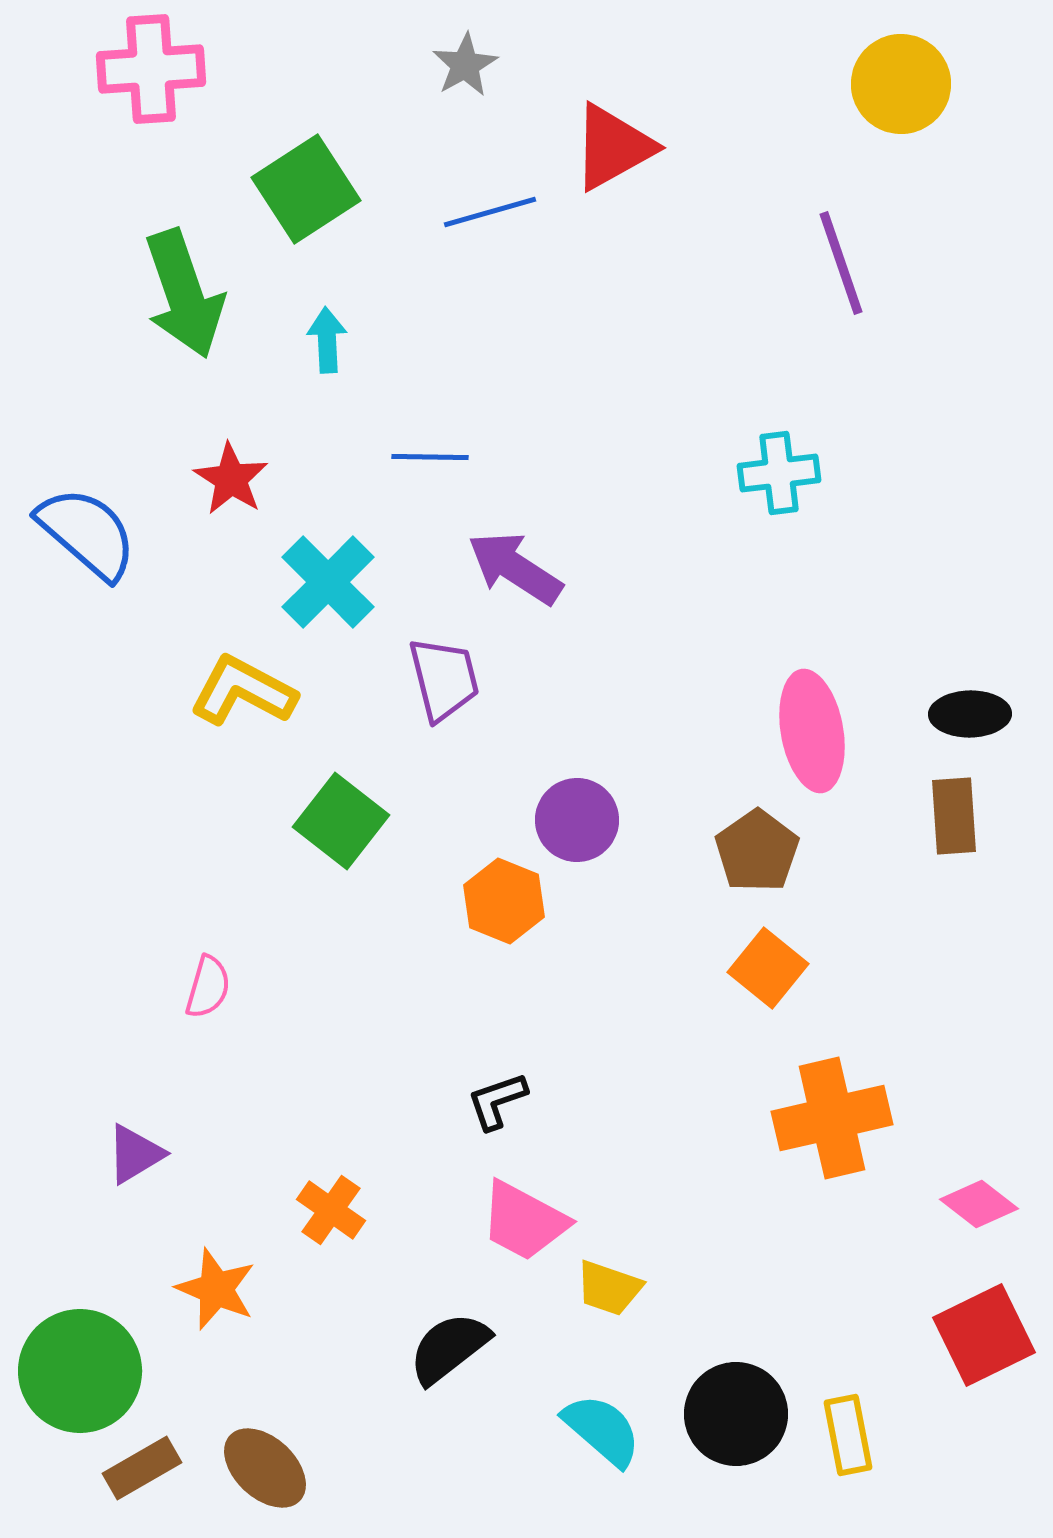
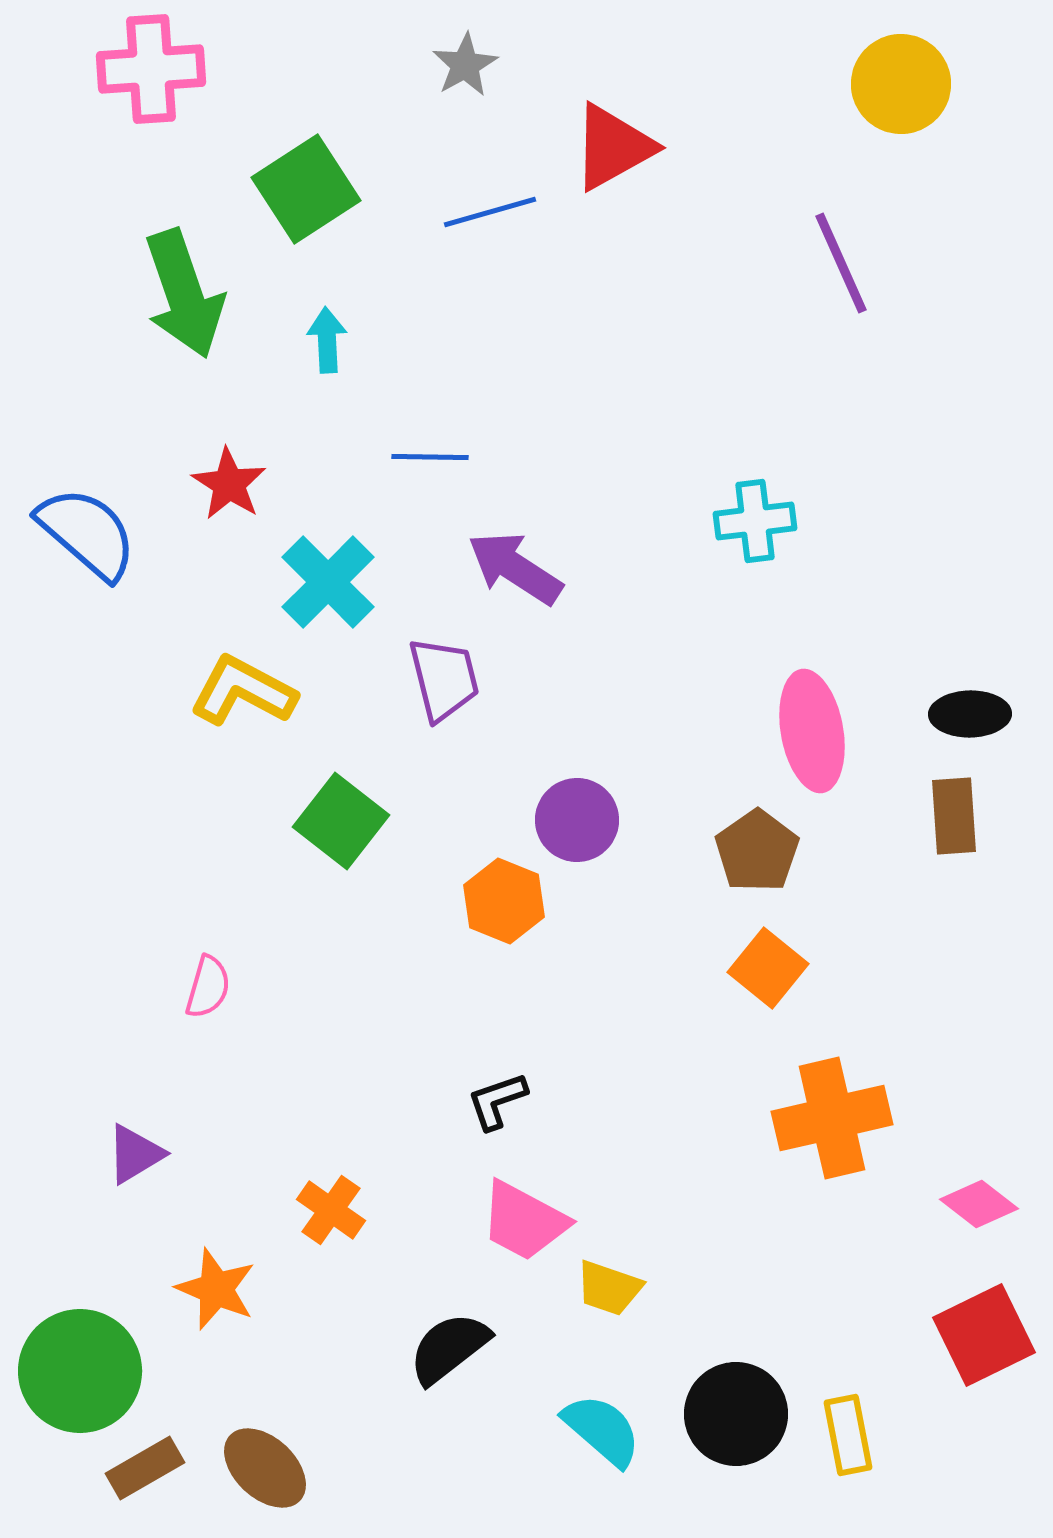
purple line at (841, 263): rotated 5 degrees counterclockwise
cyan cross at (779, 473): moved 24 px left, 48 px down
red star at (231, 479): moved 2 px left, 5 px down
brown rectangle at (142, 1468): moved 3 px right
